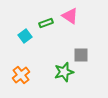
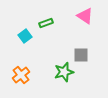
pink triangle: moved 15 px right
